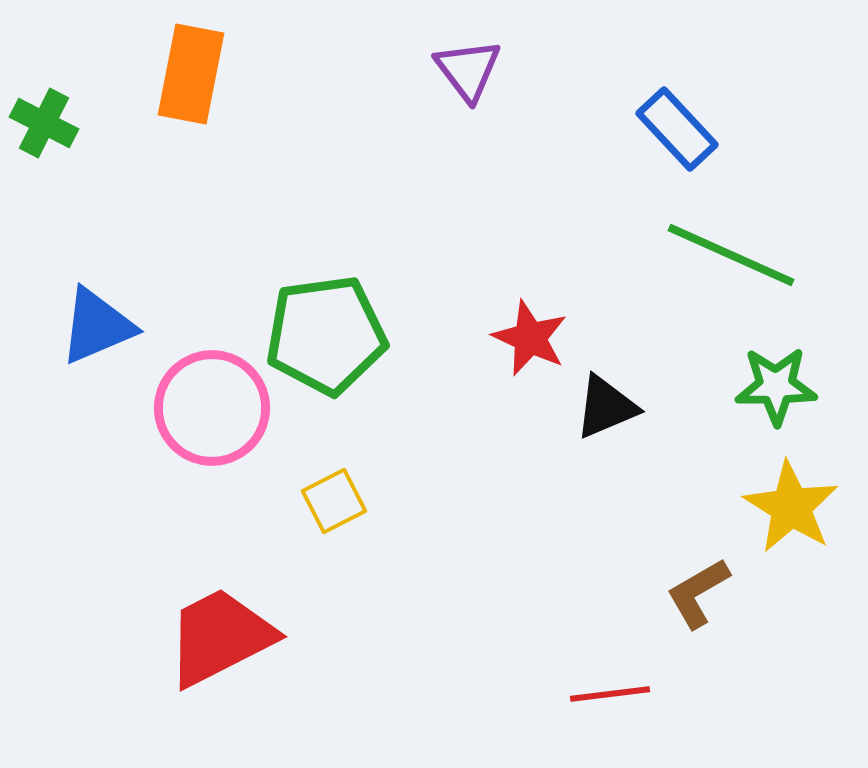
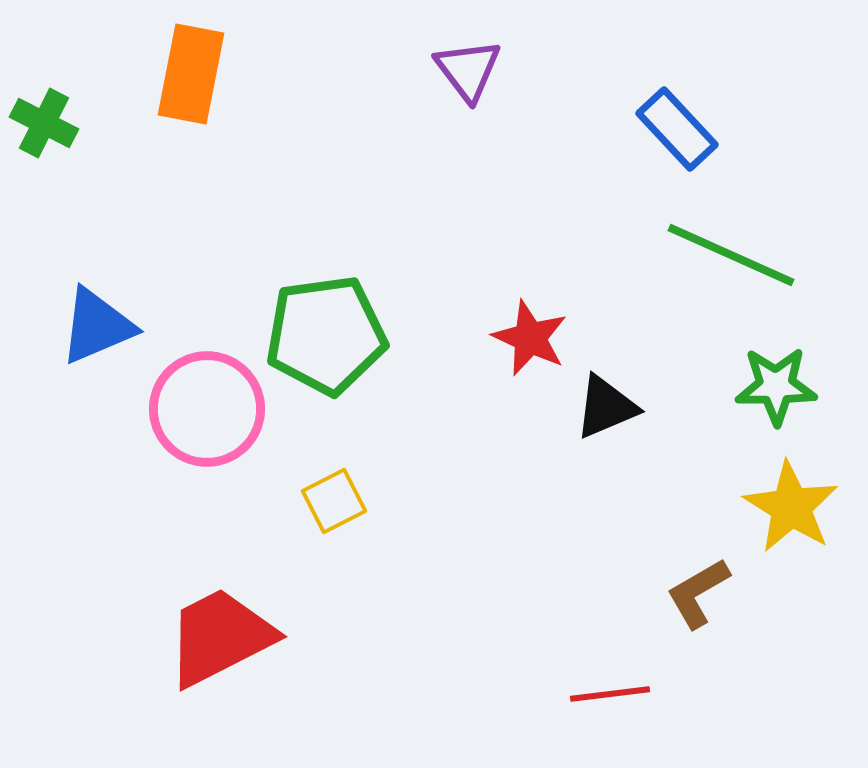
pink circle: moved 5 px left, 1 px down
